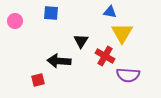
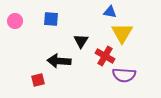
blue square: moved 6 px down
purple semicircle: moved 4 px left
